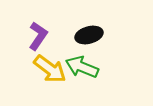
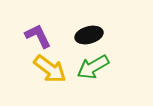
purple L-shape: rotated 60 degrees counterclockwise
green arrow: moved 11 px right; rotated 52 degrees counterclockwise
